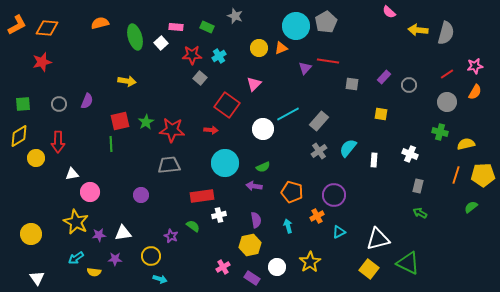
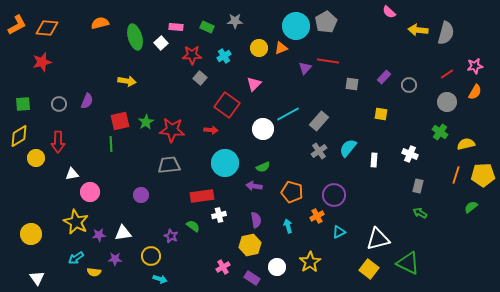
gray star at (235, 16): moved 5 px down; rotated 21 degrees counterclockwise
cyan cross at (219, 56): moved 5 px right
green cross at (440, 132): rotated 21 degrees clockwise
